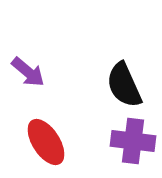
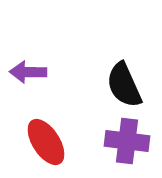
purple arrow: rotated 141 degrees clockwise
purple cross: moved 6 px left
